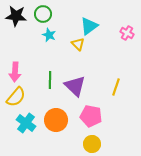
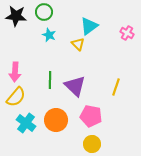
green circle: moved 1 px right, 2 px up
